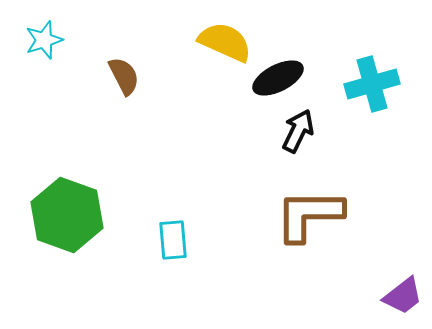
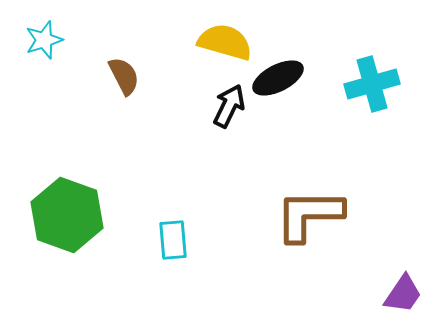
yellow semicircle: rotated 8 degrees counterclockwise
black arrow: moved 69 px left, 25 px up
purple trapezoid: moved 2 px up; rotated 18 degrees counterclockwise
